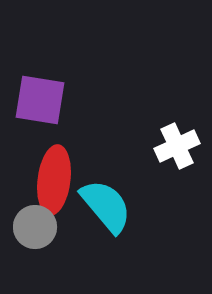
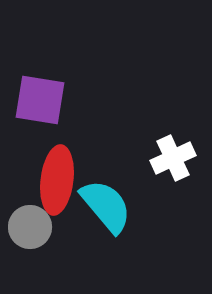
white cross: moved 4 px left, 12 px down
red ellipse: moved 3 px right
gray circle: moved 5 px left
